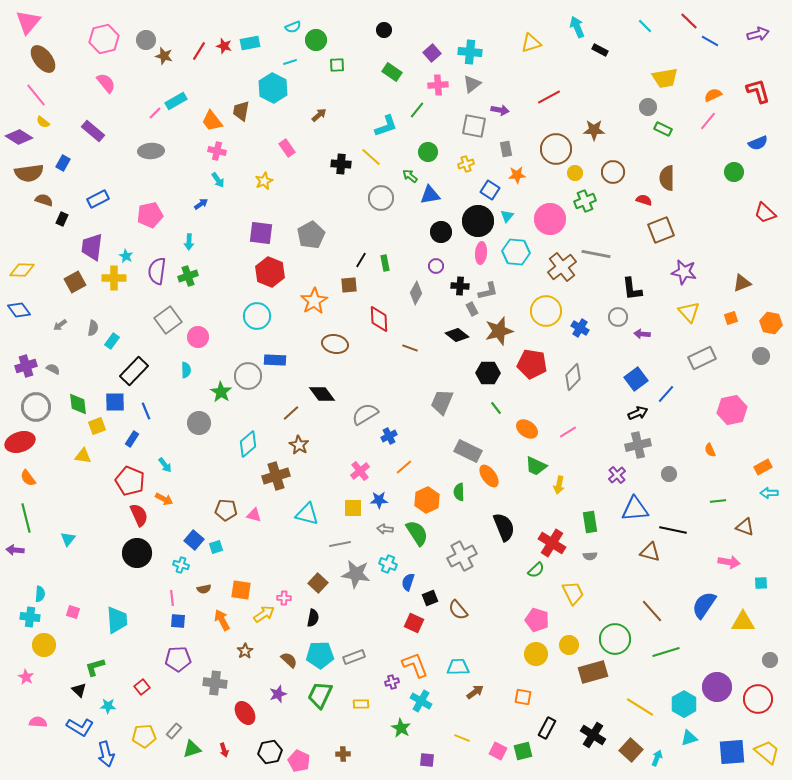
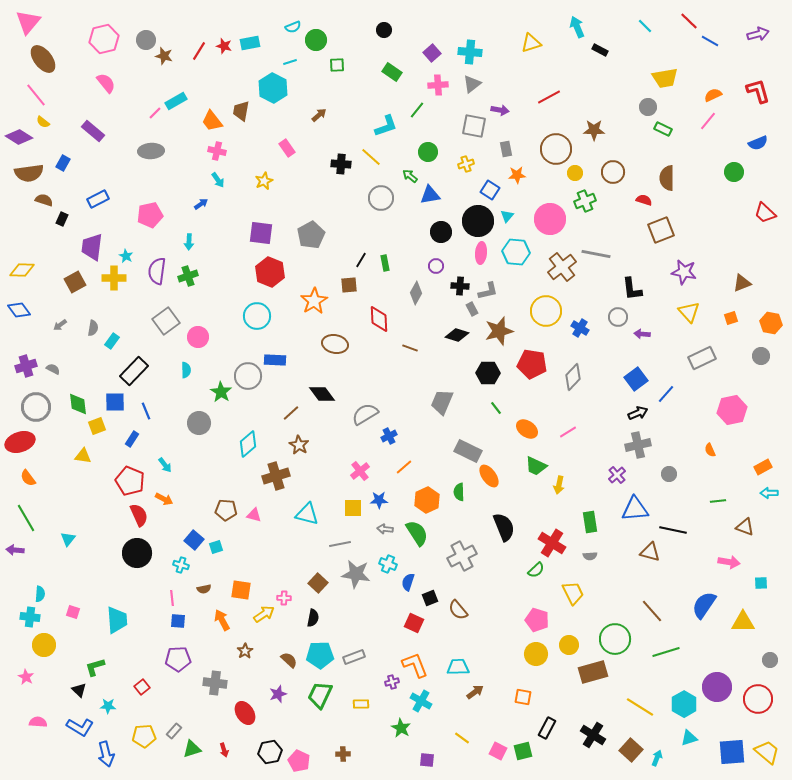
gray square at (168, 320): moved 2 px left, 1 px down
black diamond at (457, 335): rotated 20 degrees counterclockwise
green line at (26, 518): rotated 16 degrees counterclockwise
yellow line at (462, 738): rotated 14 degrees clockwise
